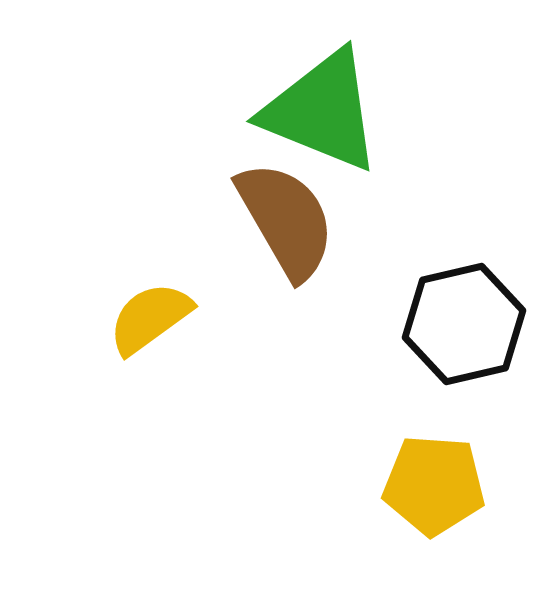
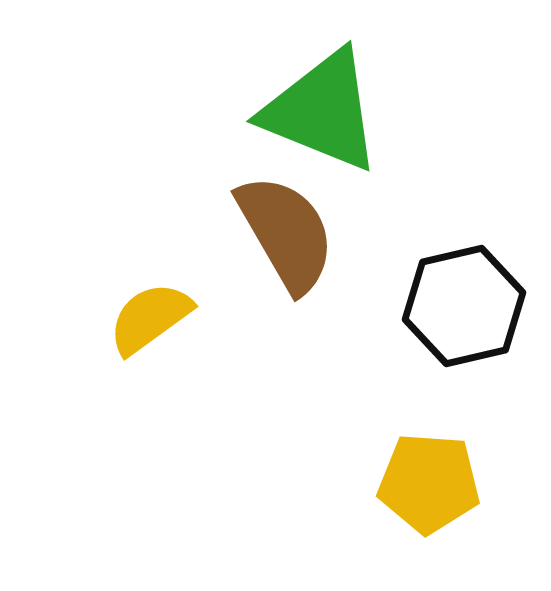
brown semicircle: moved 13 px down
black hexagon: moved 18 px up
yellow pentagon: moved 5 px left, 2 px up
